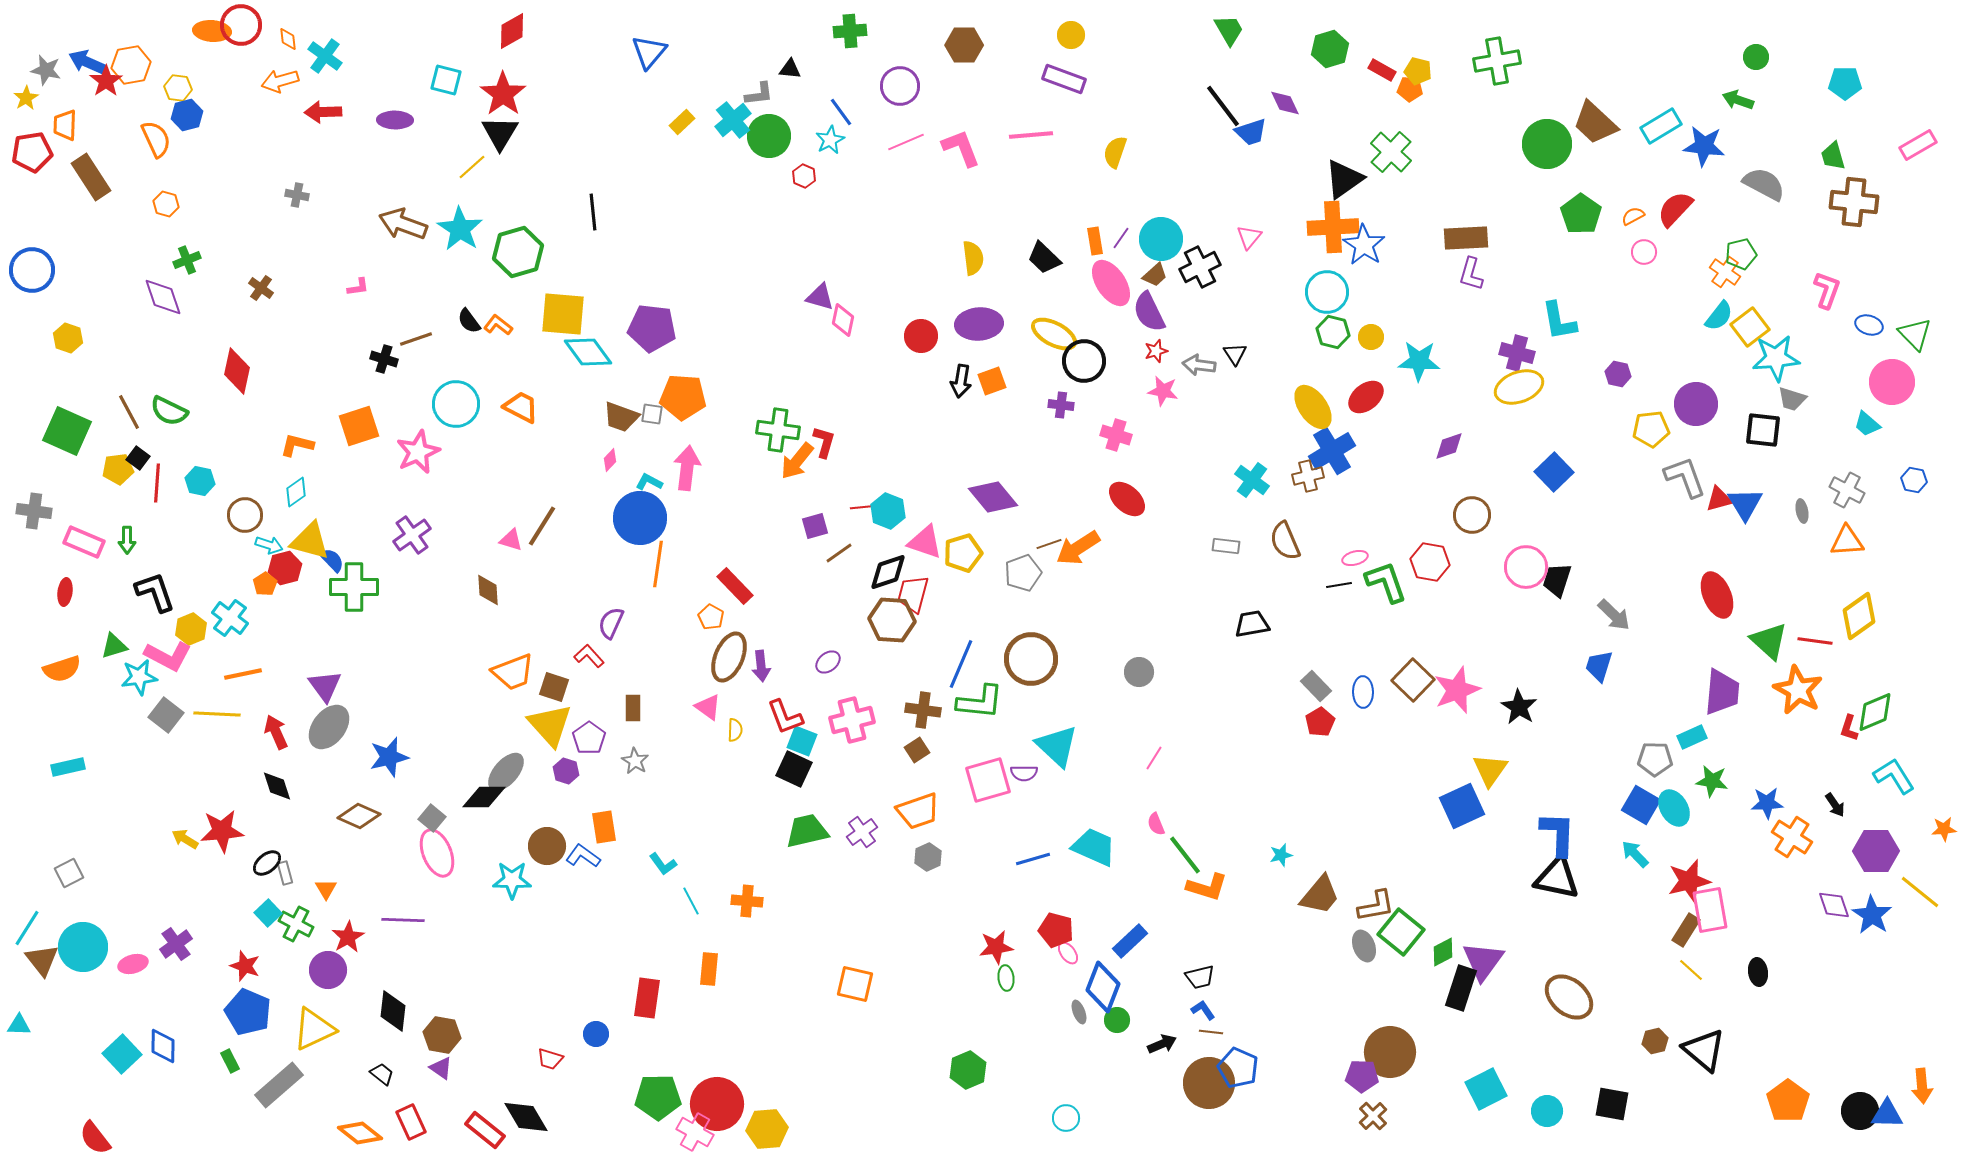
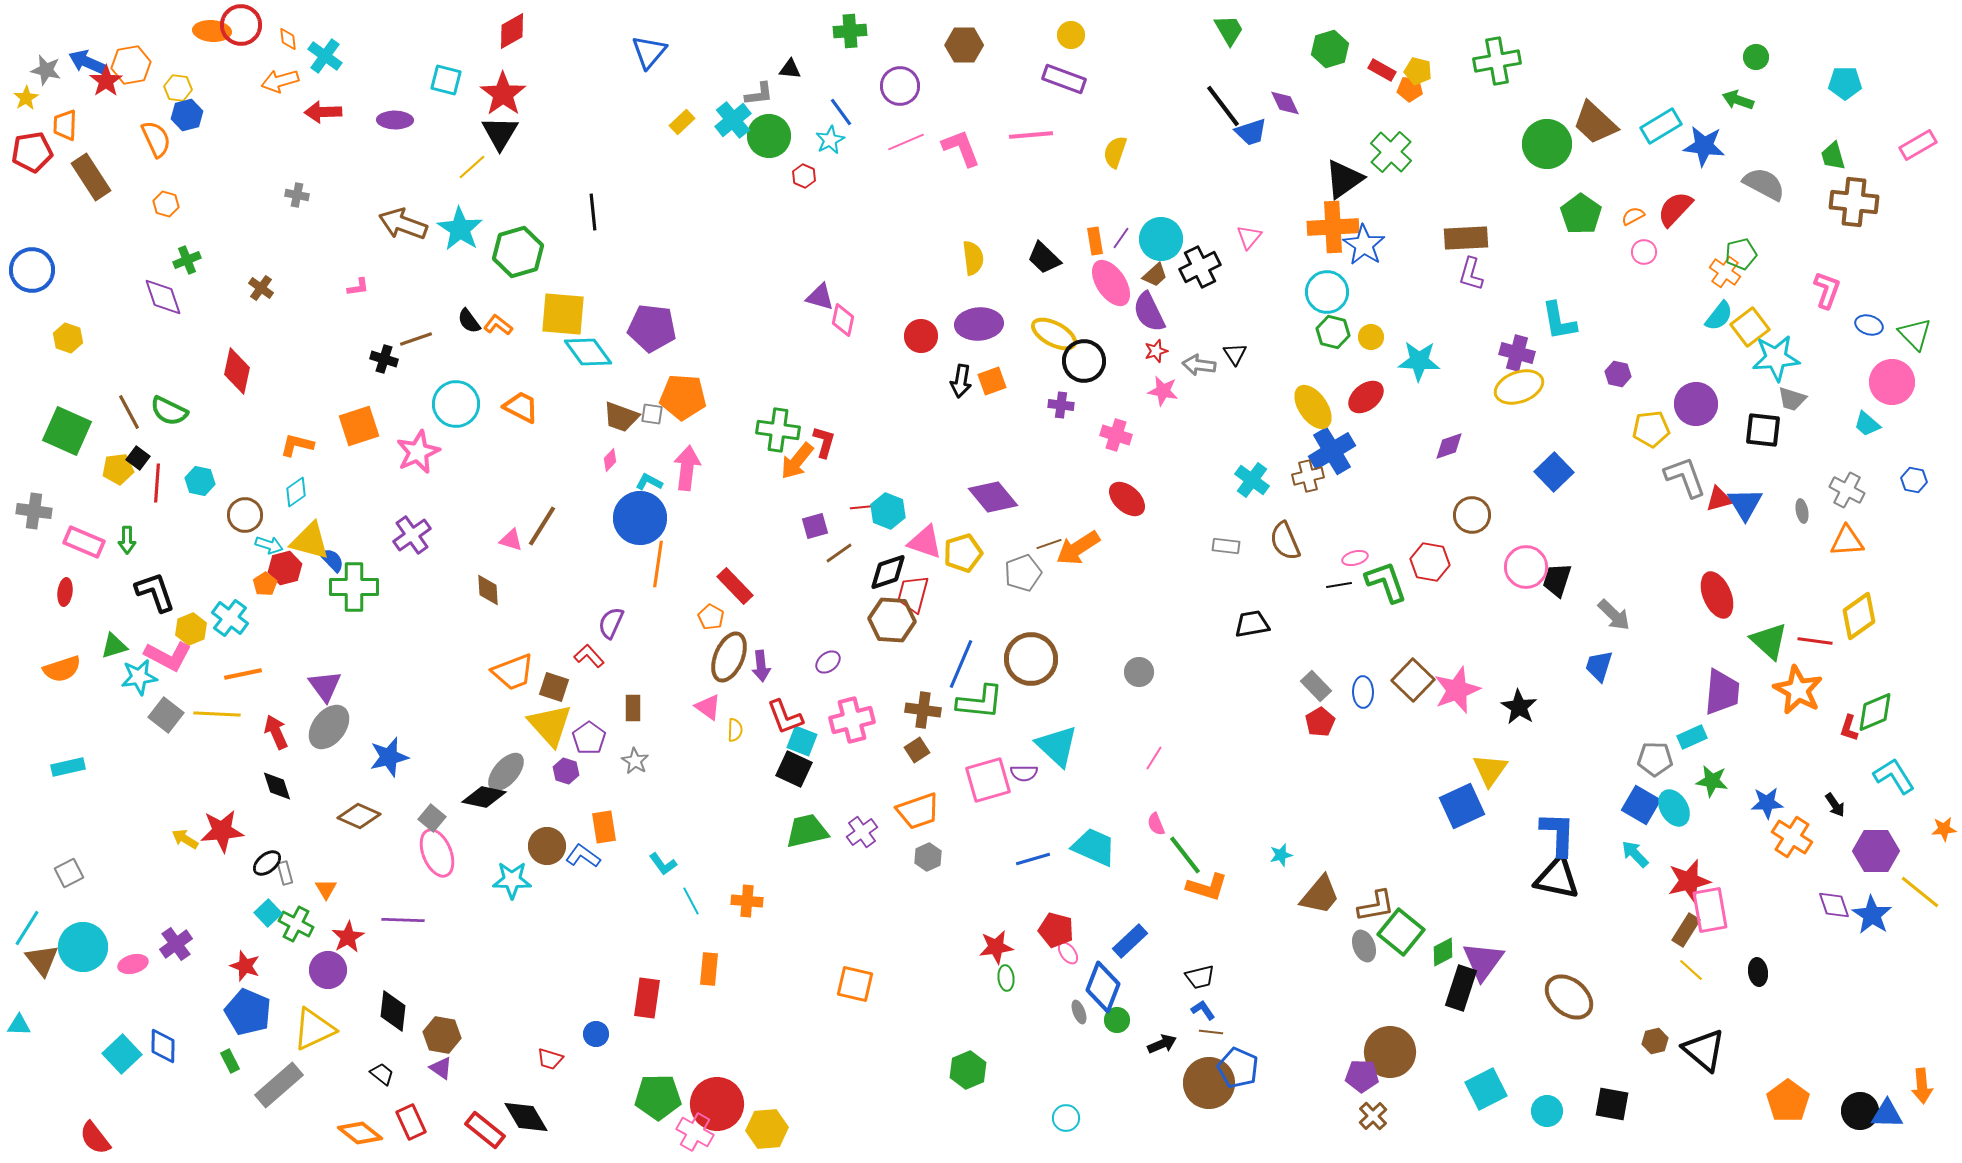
black diamond at (484, 797): rotated 12 degrees clockwise
